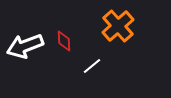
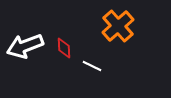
red diamond: moved 7 px down
white line: rotated 66 degrees clockwise
